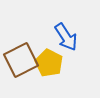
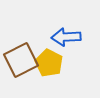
blue arrow: rotated 120 degrees clockwise
